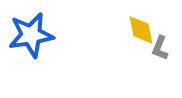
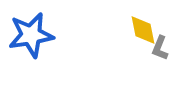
yellow diamond: moved 2 px right
